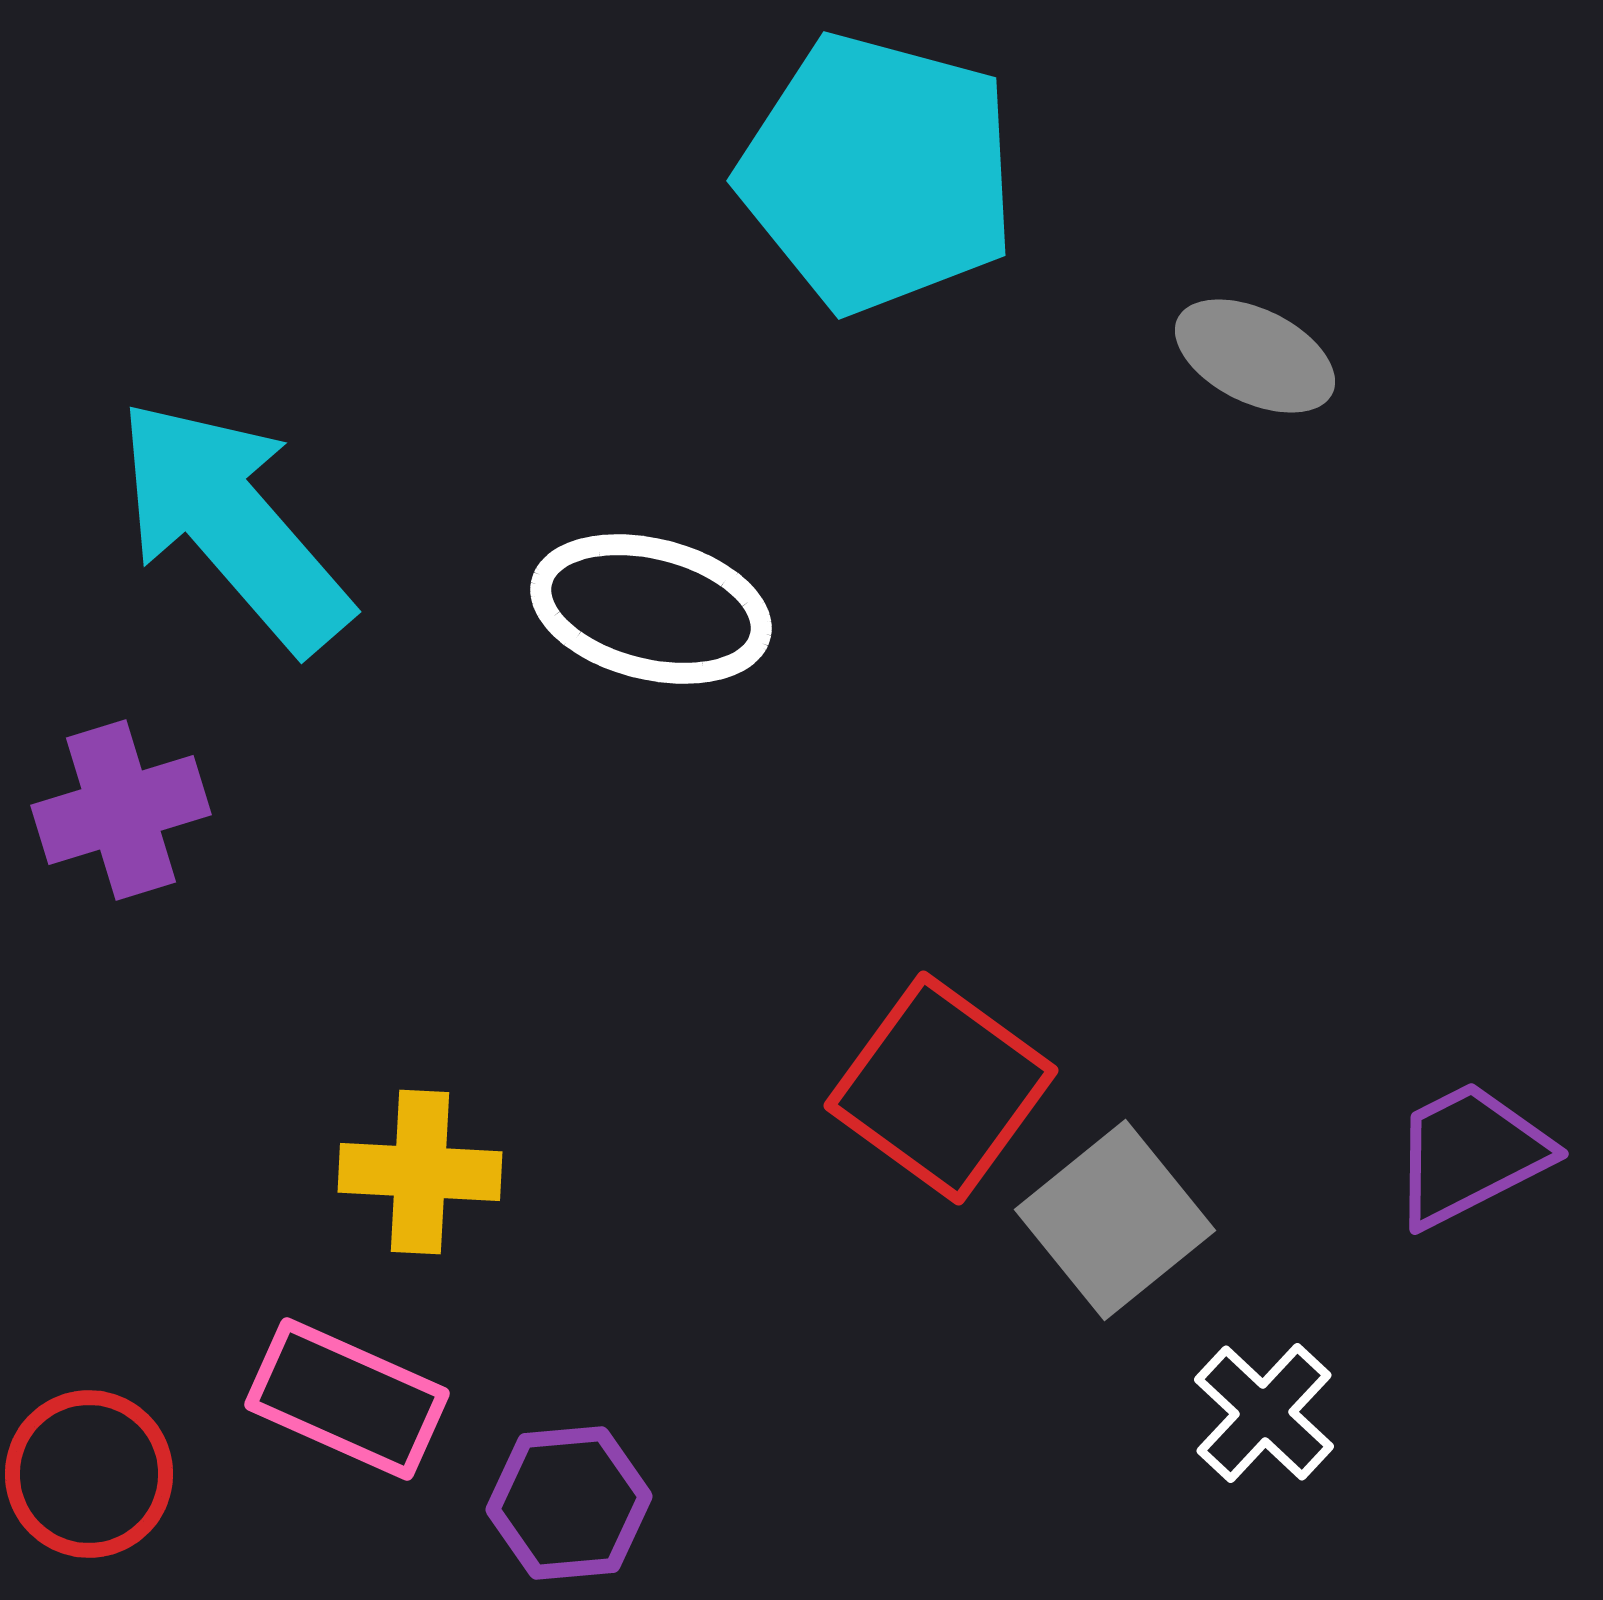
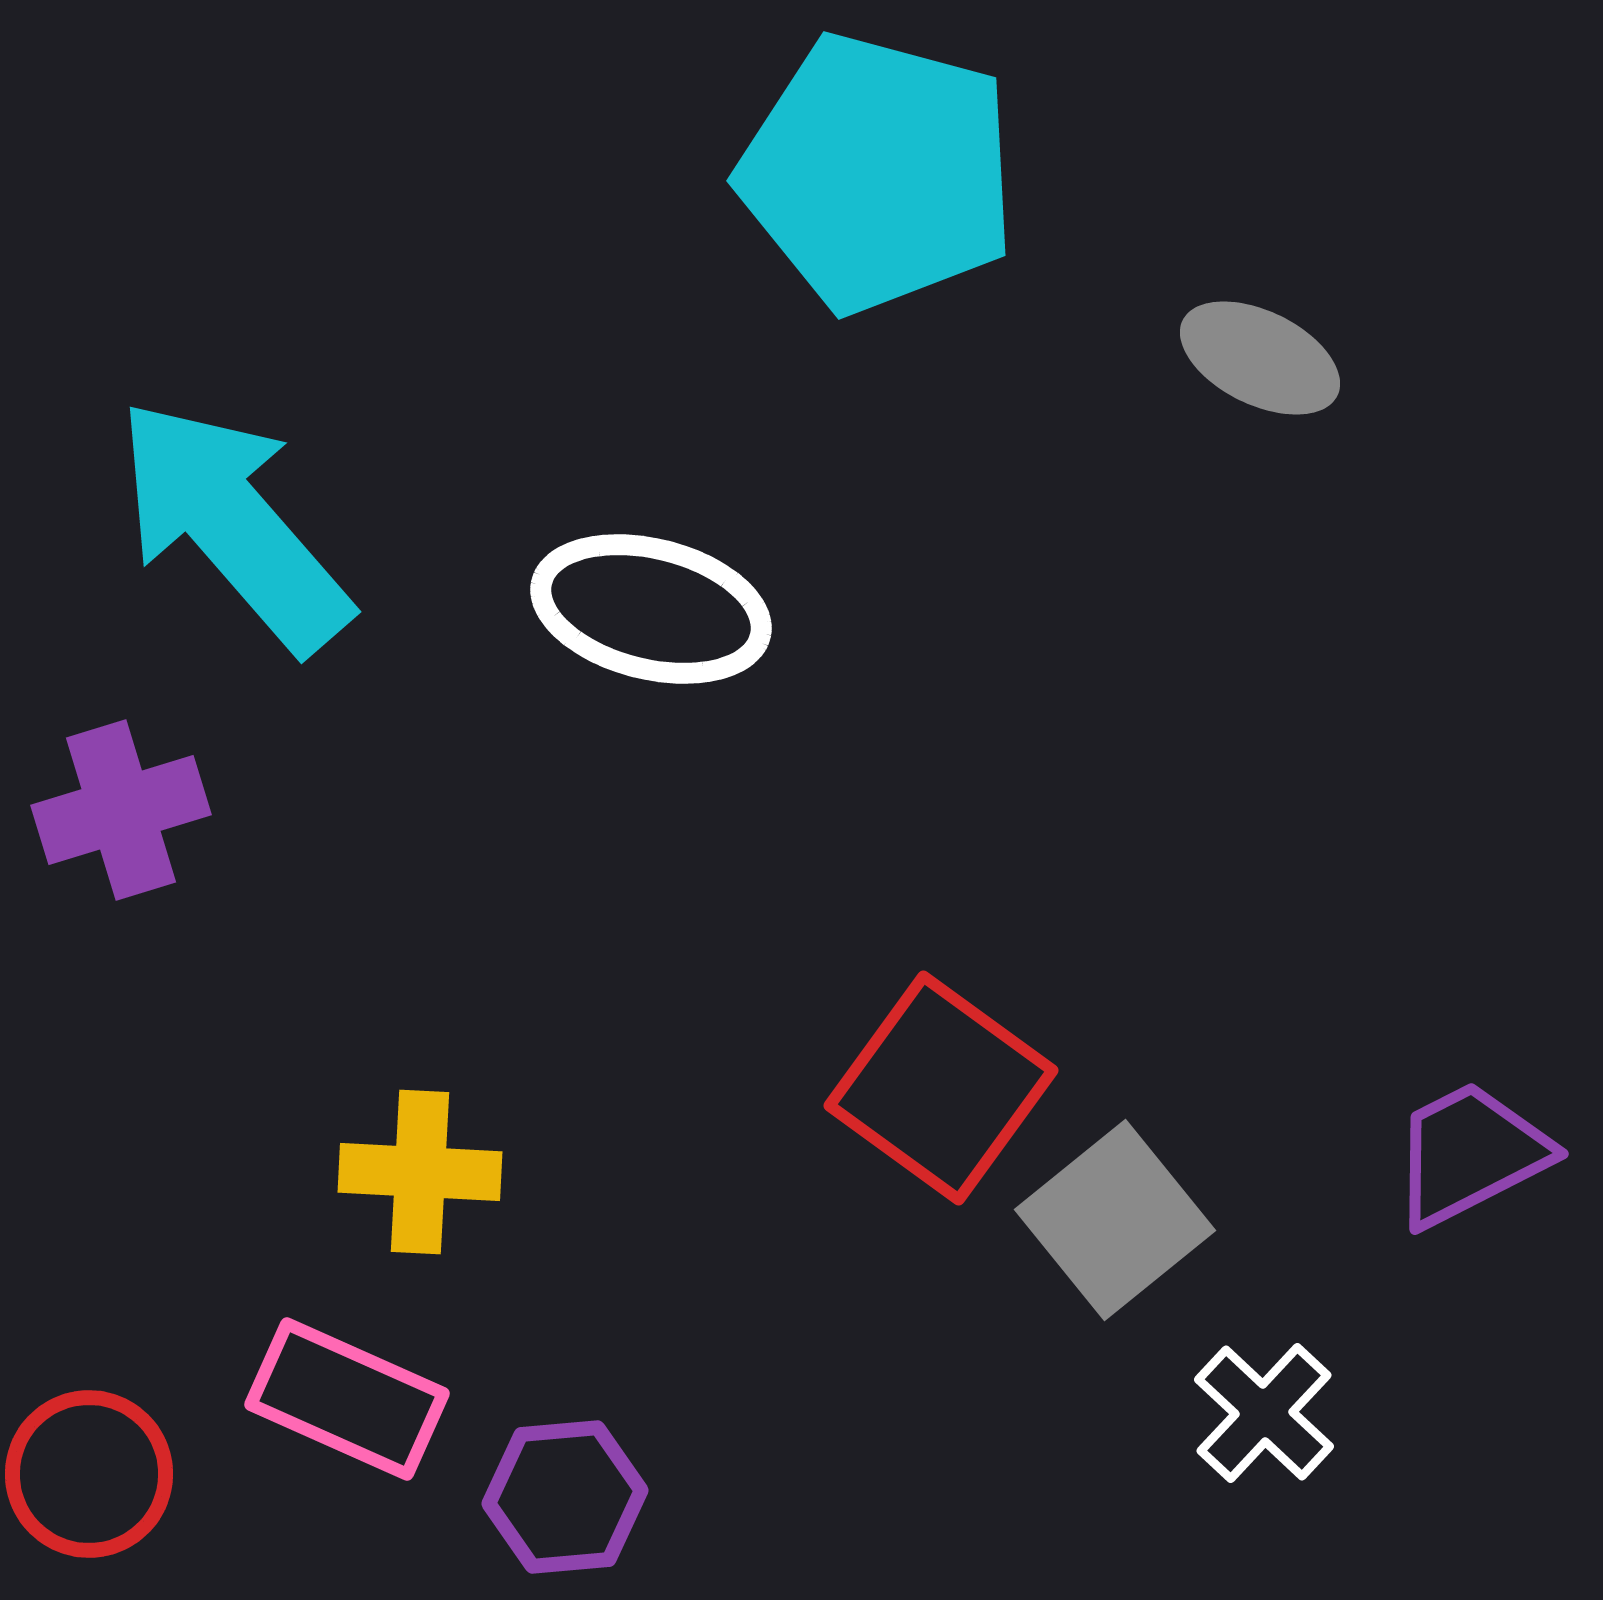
gray ellipse: moved 5 px right, 2 px down
purple hexagon: moved 4 px left, 6 px up
